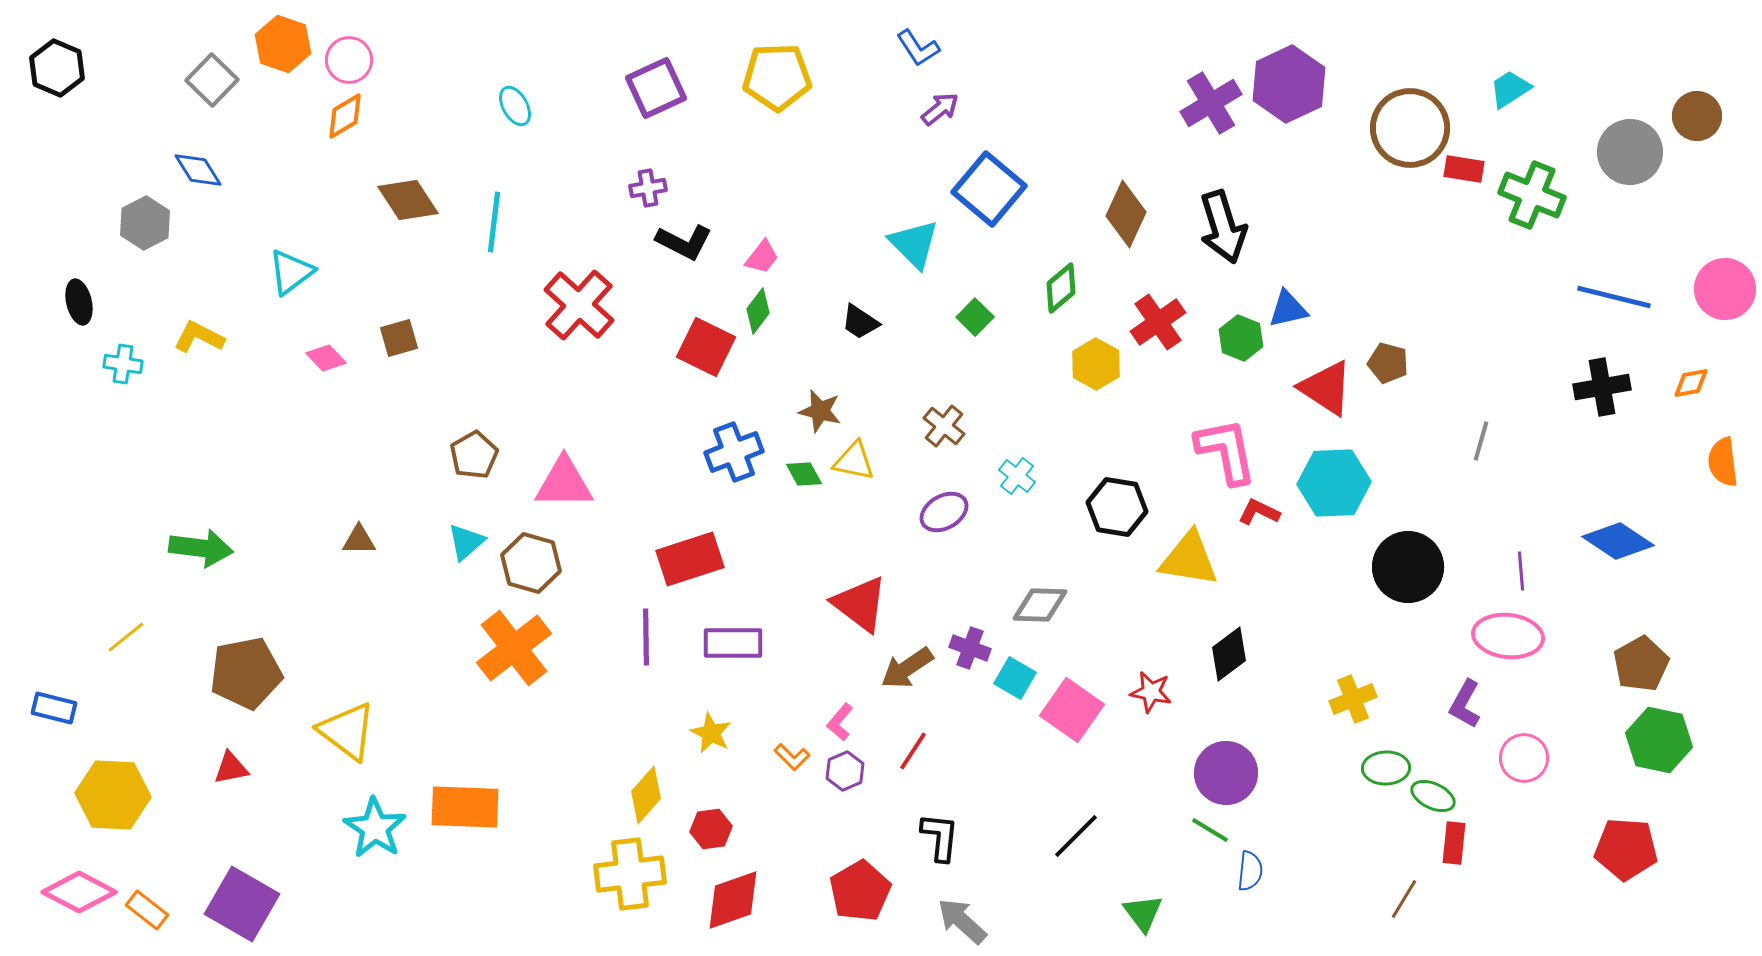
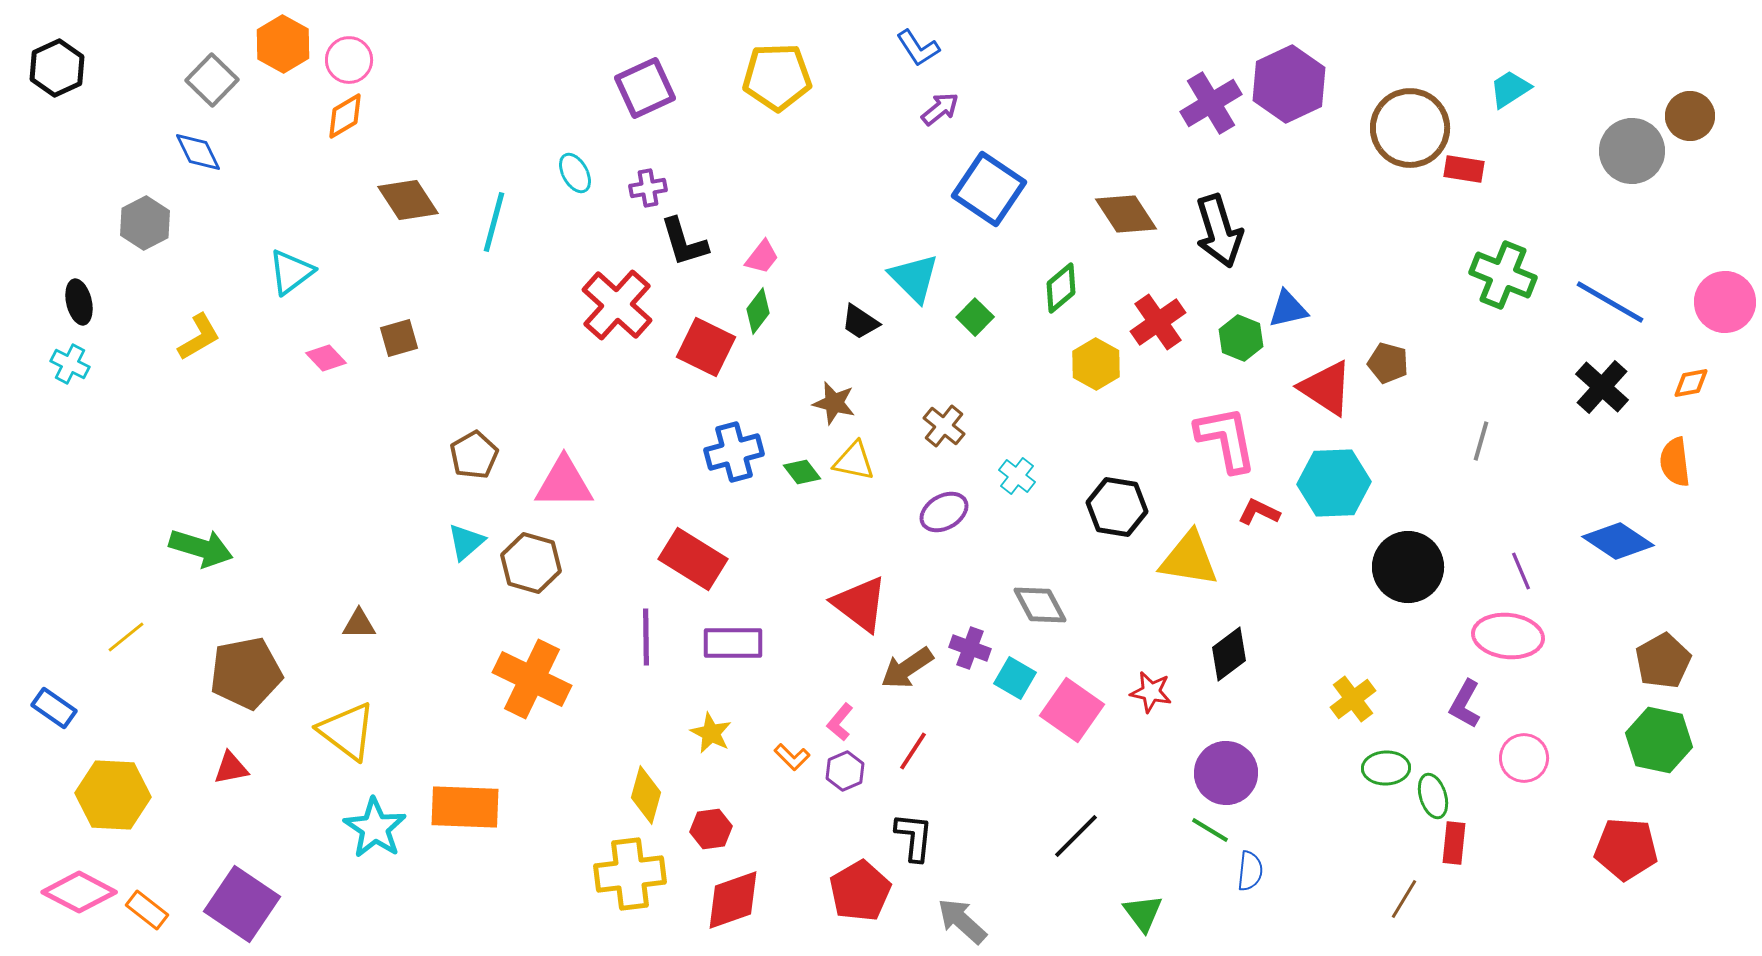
orange hexagon at (283, 44): rotated 10 degrees clockwise
black hexagon at (57, 68): rotated 12 degrees clockwise
purple square at (656, 88): moved 11 px left
cyan ellipse at (515, 106): moved 60 px right, 67 px down
brown circle at (1697, 116): moved 7 px left
gray circle at (1630, 152): moved 2 px right, 1 px up
blue diamond at (198, 170): moved 18 px up; rotated 6 degrees clockwise
blue square at (989, 189): rotated 6 degrees counterclockwise
green cross at (1532, 195): moved 29 px left, 80 px down
brown diamond at (1126, 214): rotated 58 degrees counterclockwise
cyan line at (494, 222): rotated 8 degrees clockwise
black arrow at (1223, 227): moved 4 px left, 4 px down
black L-shape at (684, 242): rotated 46 degrees clockwise
cyan triangle at (914, 244): moved 34 px down
pink circle at (1725, 289): moved 13 px down
blue line at (1614, 297): moved 4 px left, 5 px down; rotated 16 degrees clockwise
red cross at (579, 305): moved 38 px right
yellow L-shape at (199, 337): rotated 123 degrees clockwise
cyan cross at (123, 364): moved 53 px left; rotated 18 degrees clockwise
black cross at (1602, 387): rotated 38 degrees counterclockwise
brown star at (820, 411): moved 14 px right, 8 px up
pink L-shape at (1226, 451): moved 12 px up
blue cross at (734, 452): rotated 6 degrees clockwise
orange semicircle at (1723, 462): moved 48 px left
green diamond at (804, 474): moved 2 px left, 2 px up; rotated 9 degrees counterclockwise
brown triangle at (359, 540): moved 84 px down
green arrow at (201, 548): rotated 10 degrees clockwise
red rectangle at (690, 559): moved 3 px right; rotated 50 degrees clockwise
purple line at (1521, 571): rotated 18 degrees counterclockwise
gray diamond at (1040, 605): rotated 60 degrees clockwise
orange cross at (514, 648): moved 18 px right, 31 px down; rotated 26 degrees counterclockwise
brown pentagon at (1641, 664): moved 22 px right, 3 px up
yellow cross at (1353, 699): rotated 15 degrees counterclockwise
blue rectangle at (54, 708): rotated 21 degrees clockwise
yellow diamond at (646, 795): rotated 26 degrees counterclockwise
green ellipse at (1433, 796): rotated 48 degrees clockwise
black L-shape at (940, 837): moved 26 px left
purple square at (242, 904): rotated 4 degrees clockwise
